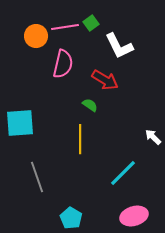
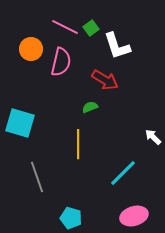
green square: moved 5 px down
pink line: rotated 36 degrees clockwise
orange circle: moved 5 px left, 13 px down
white L-shape: moved 2 px left; rotated 8 degrees clockwise
pink semicircle: moved 2 px left, 2 px up
green semicircle: moved 2 px down; rotated 56 degrees counterclockwise
cyan square: rotated 20 degrees clockwise
yellow line: moved 2 px left, 5 px down
cyan pentagon: rotated 15 degrees counterclockwise
